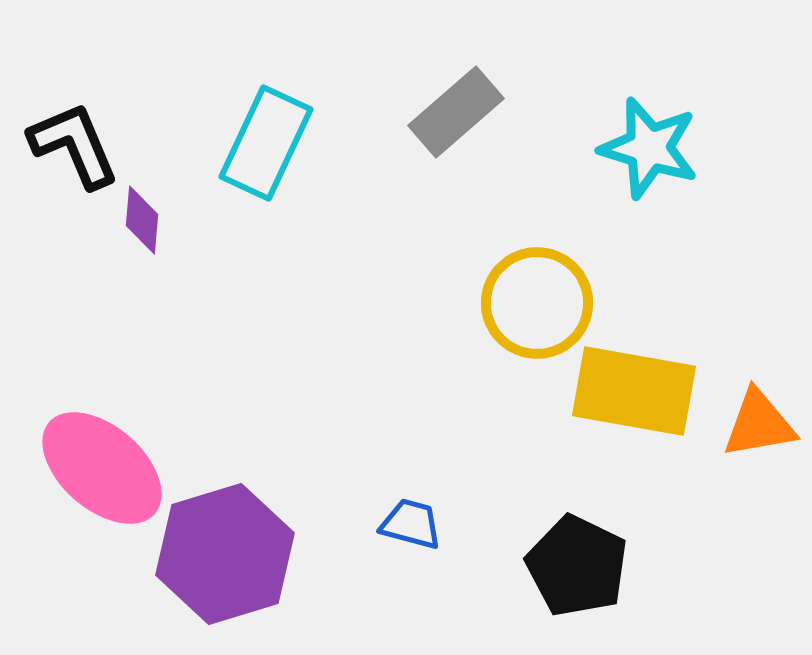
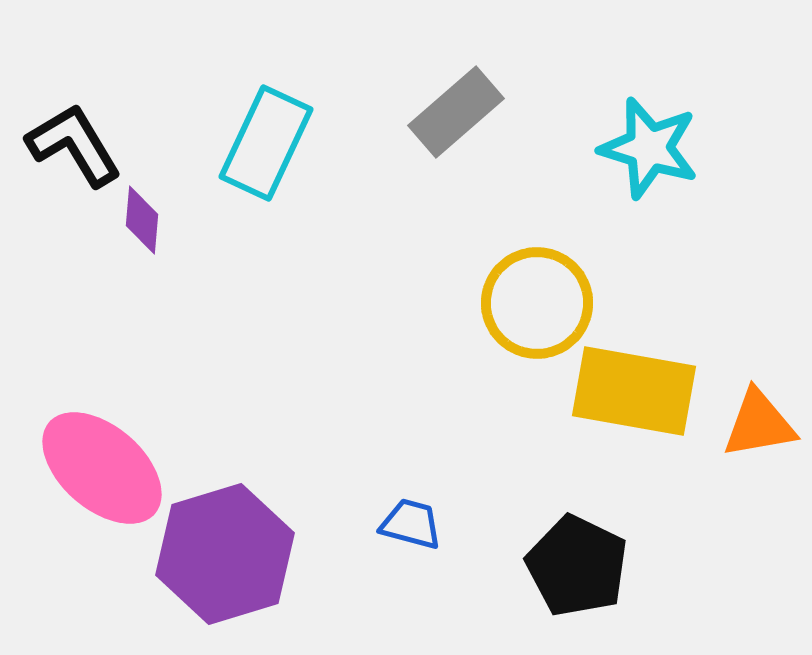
black L-shape: rotated 8 degrees counterclockwise
